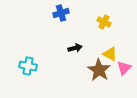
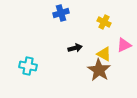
yellow triangle: moved 6 px left
pink triangle: moved 23 px up; rotated 21 degrees clockwise
